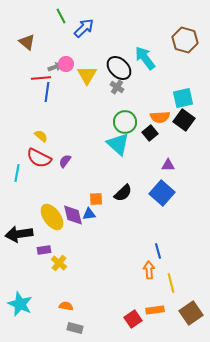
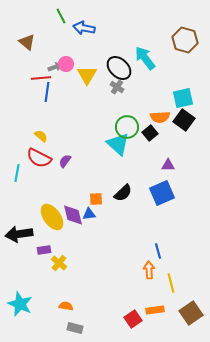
blue arrow at (84, 28): rotated 125 degrees counterclockwise
green circle at (125, 122): moved 2 px right, 5 px down
blue square at (162, 193): rotated 25 degrees clockwise
